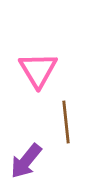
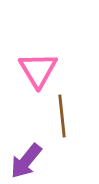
brown line: moved 4 px left, 6 px up
